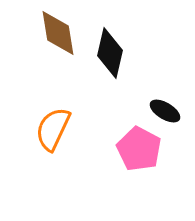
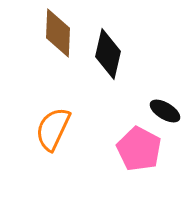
brown diamond: rotated 12 degrees clockwise
black diamond: moved 2 px left, 1 px down
